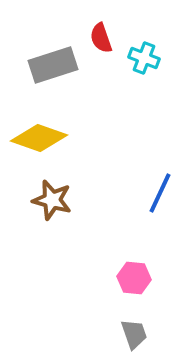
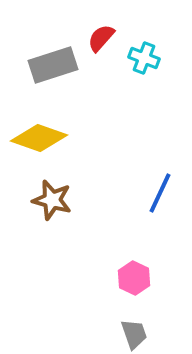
red semicircle: rotated 60 degrees clockwise
pink hexagon: rotated 20 degrees clockwise
